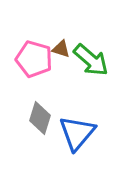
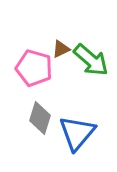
brown triangle: rotated 42 degrees counterclockwise
pink pentagon: moved 9 px down
